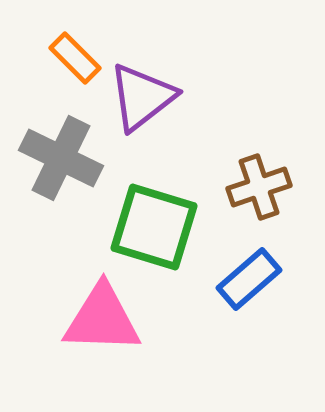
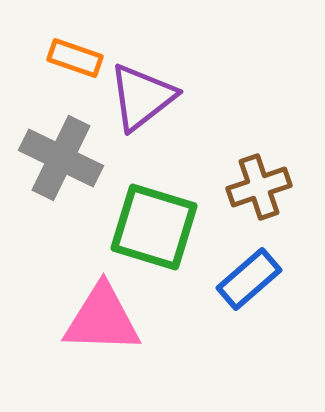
orange rectangle: rotated 26 degrees counterclockwise
